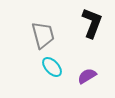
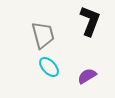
black L-shape: moved 2 px left, 2 px up
cyan ellipse: moved 3 px left
